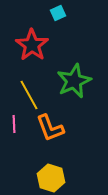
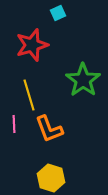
red star: rotated 20 degrees clockwise
green star: moved 9 px right, 1 px up; rotated 12 degrees counterclockwise
yellow line: rotated 12 degrees clockwise
orange L-shape: moved 1 px left, 1 px down
